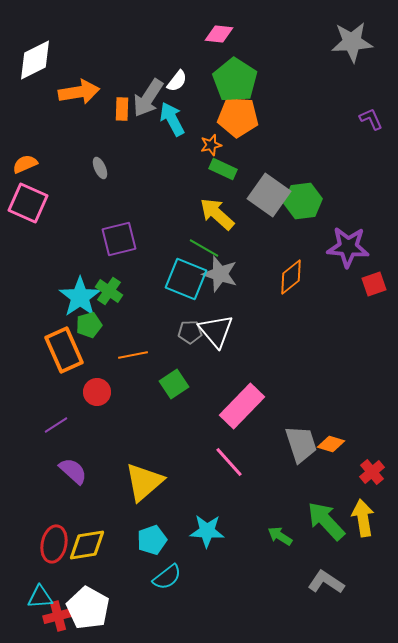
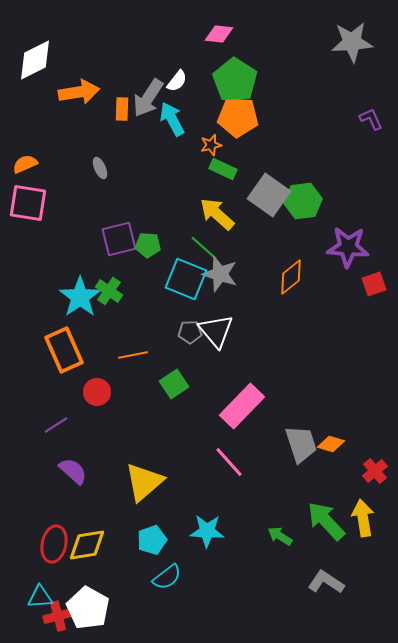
pink square at (28, 203): rotated 15 degrees counterclockwise
green line at (204, 248): rotated 12 degrees clockwise
green pentagon at (89, 325): moved 59 px right, 80 px up; rotated 20 degrees clockwise
red cross at (372, 472): moved 3 px right, 1 px up
